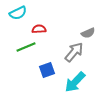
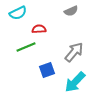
gray semicircle: moved 17 px left, 22 px up
